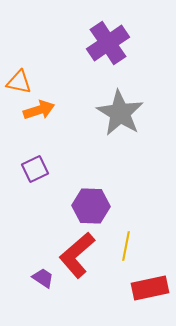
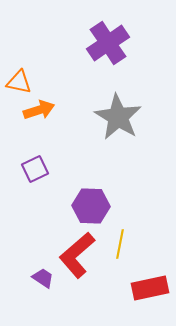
gray star: moved 2 px left, 4 px down
yellow line: moved 6 px left, 2 px up
